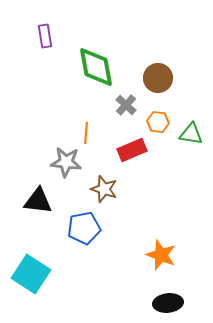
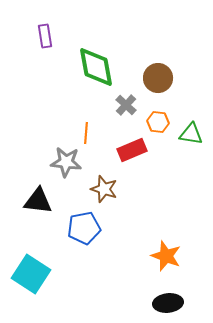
orange star: moved 5 px right, 1 px down
